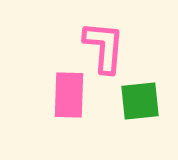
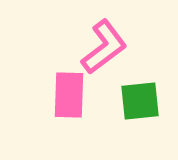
pink L-shape: rotated 48 degrees clockwise
